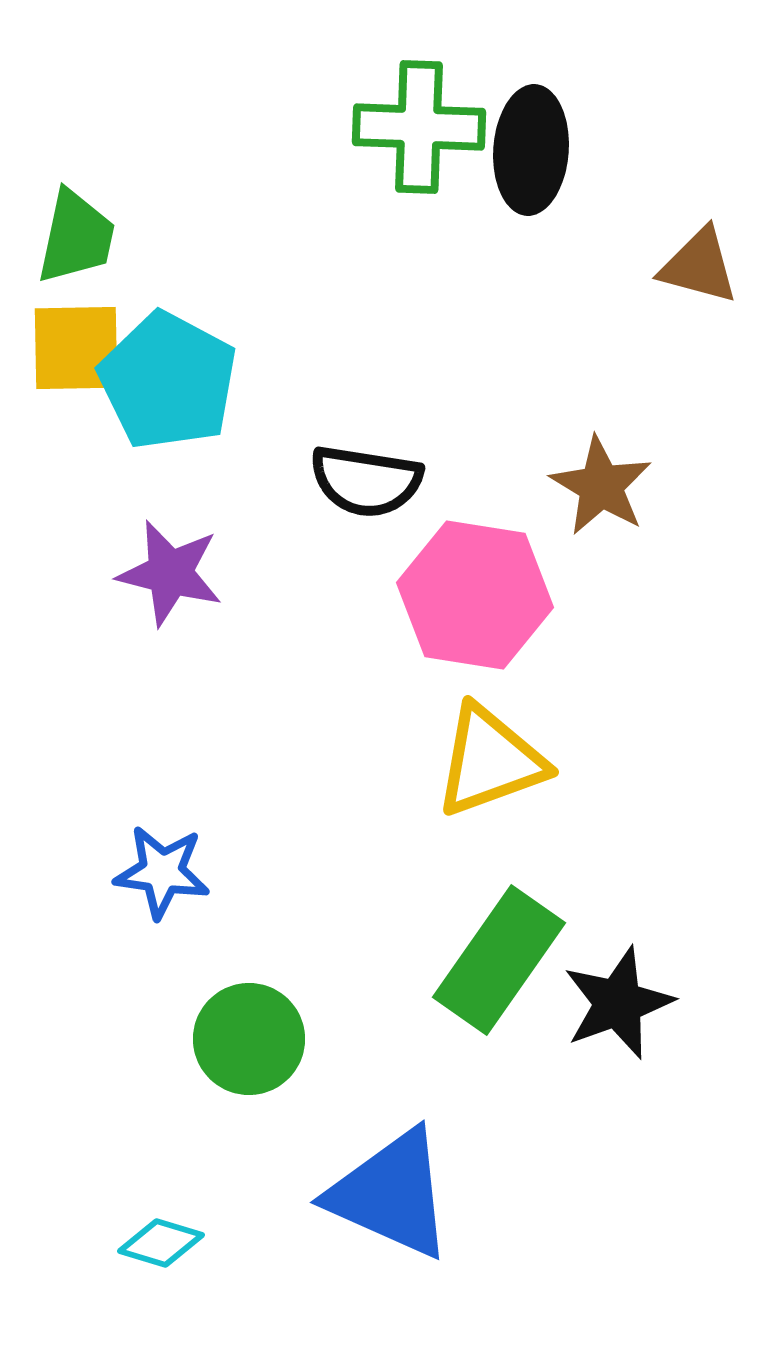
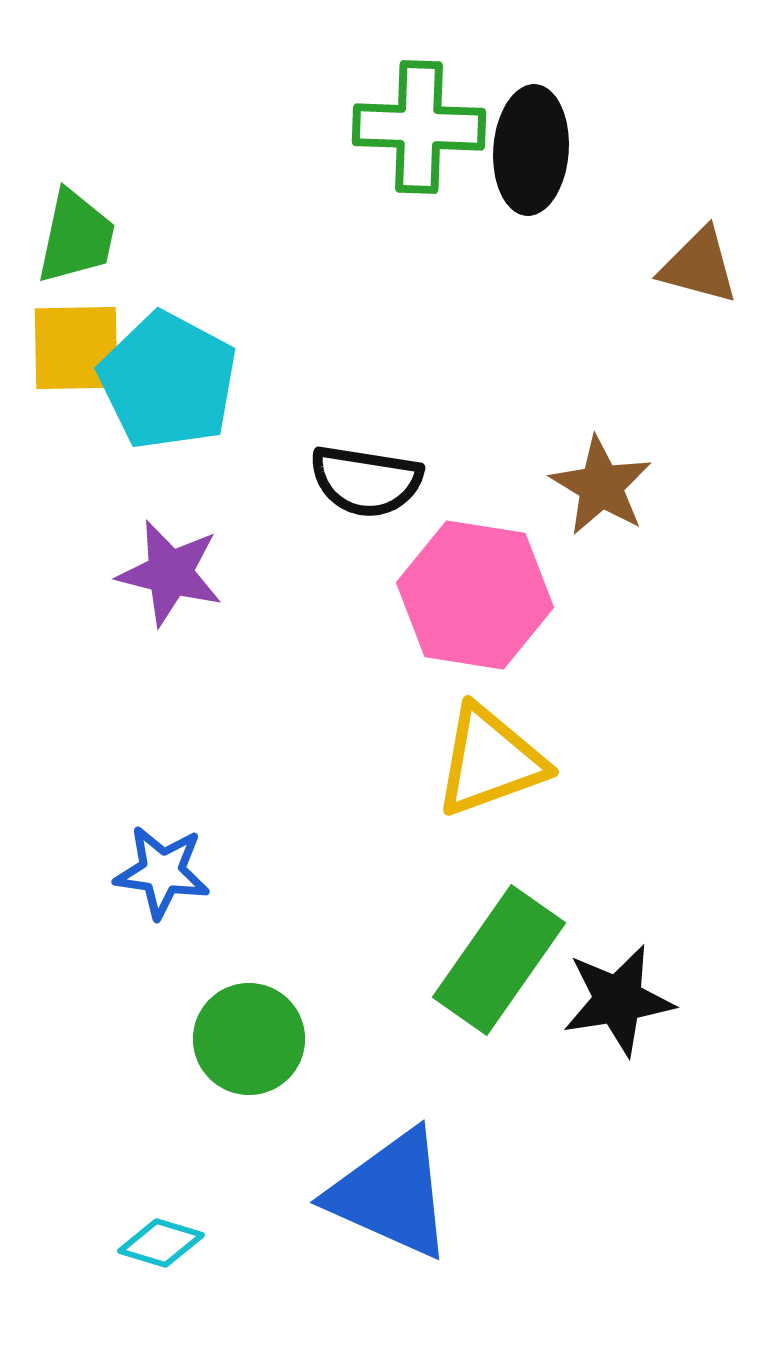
black star: moved 3 px up; rotated 11 degrees clockwise
